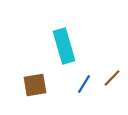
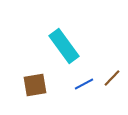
cyan rectangle: rotated 20 degrees counterclockwise
blue line: rotated 30 degrees clockwise
